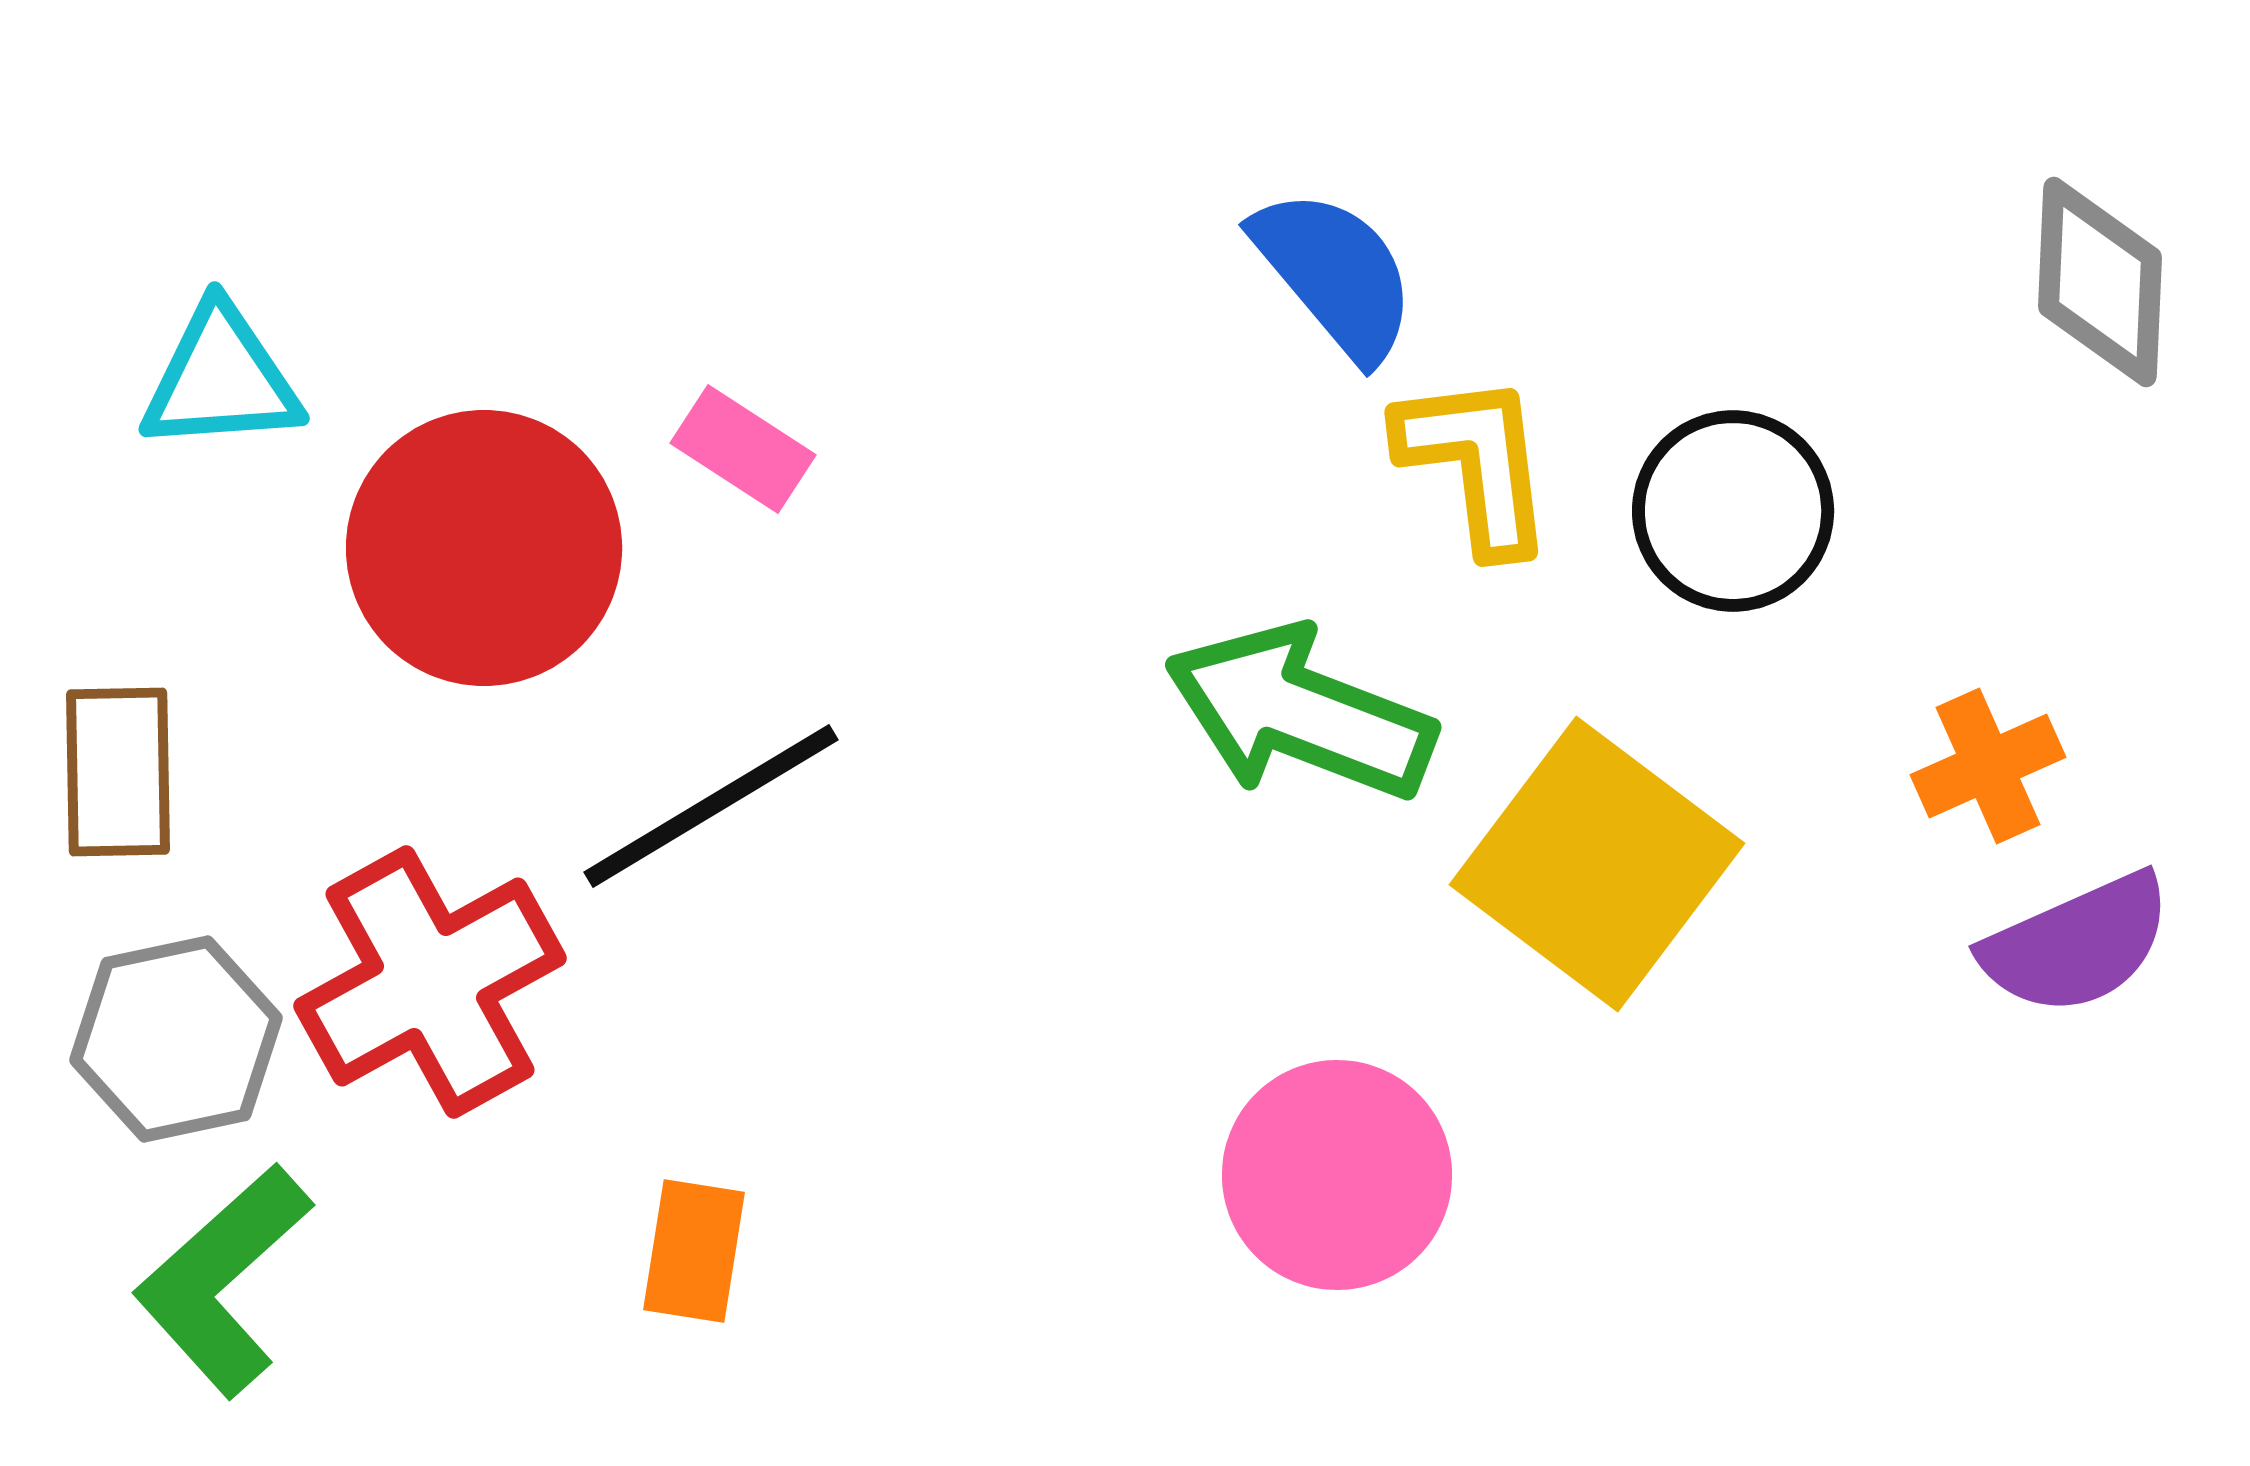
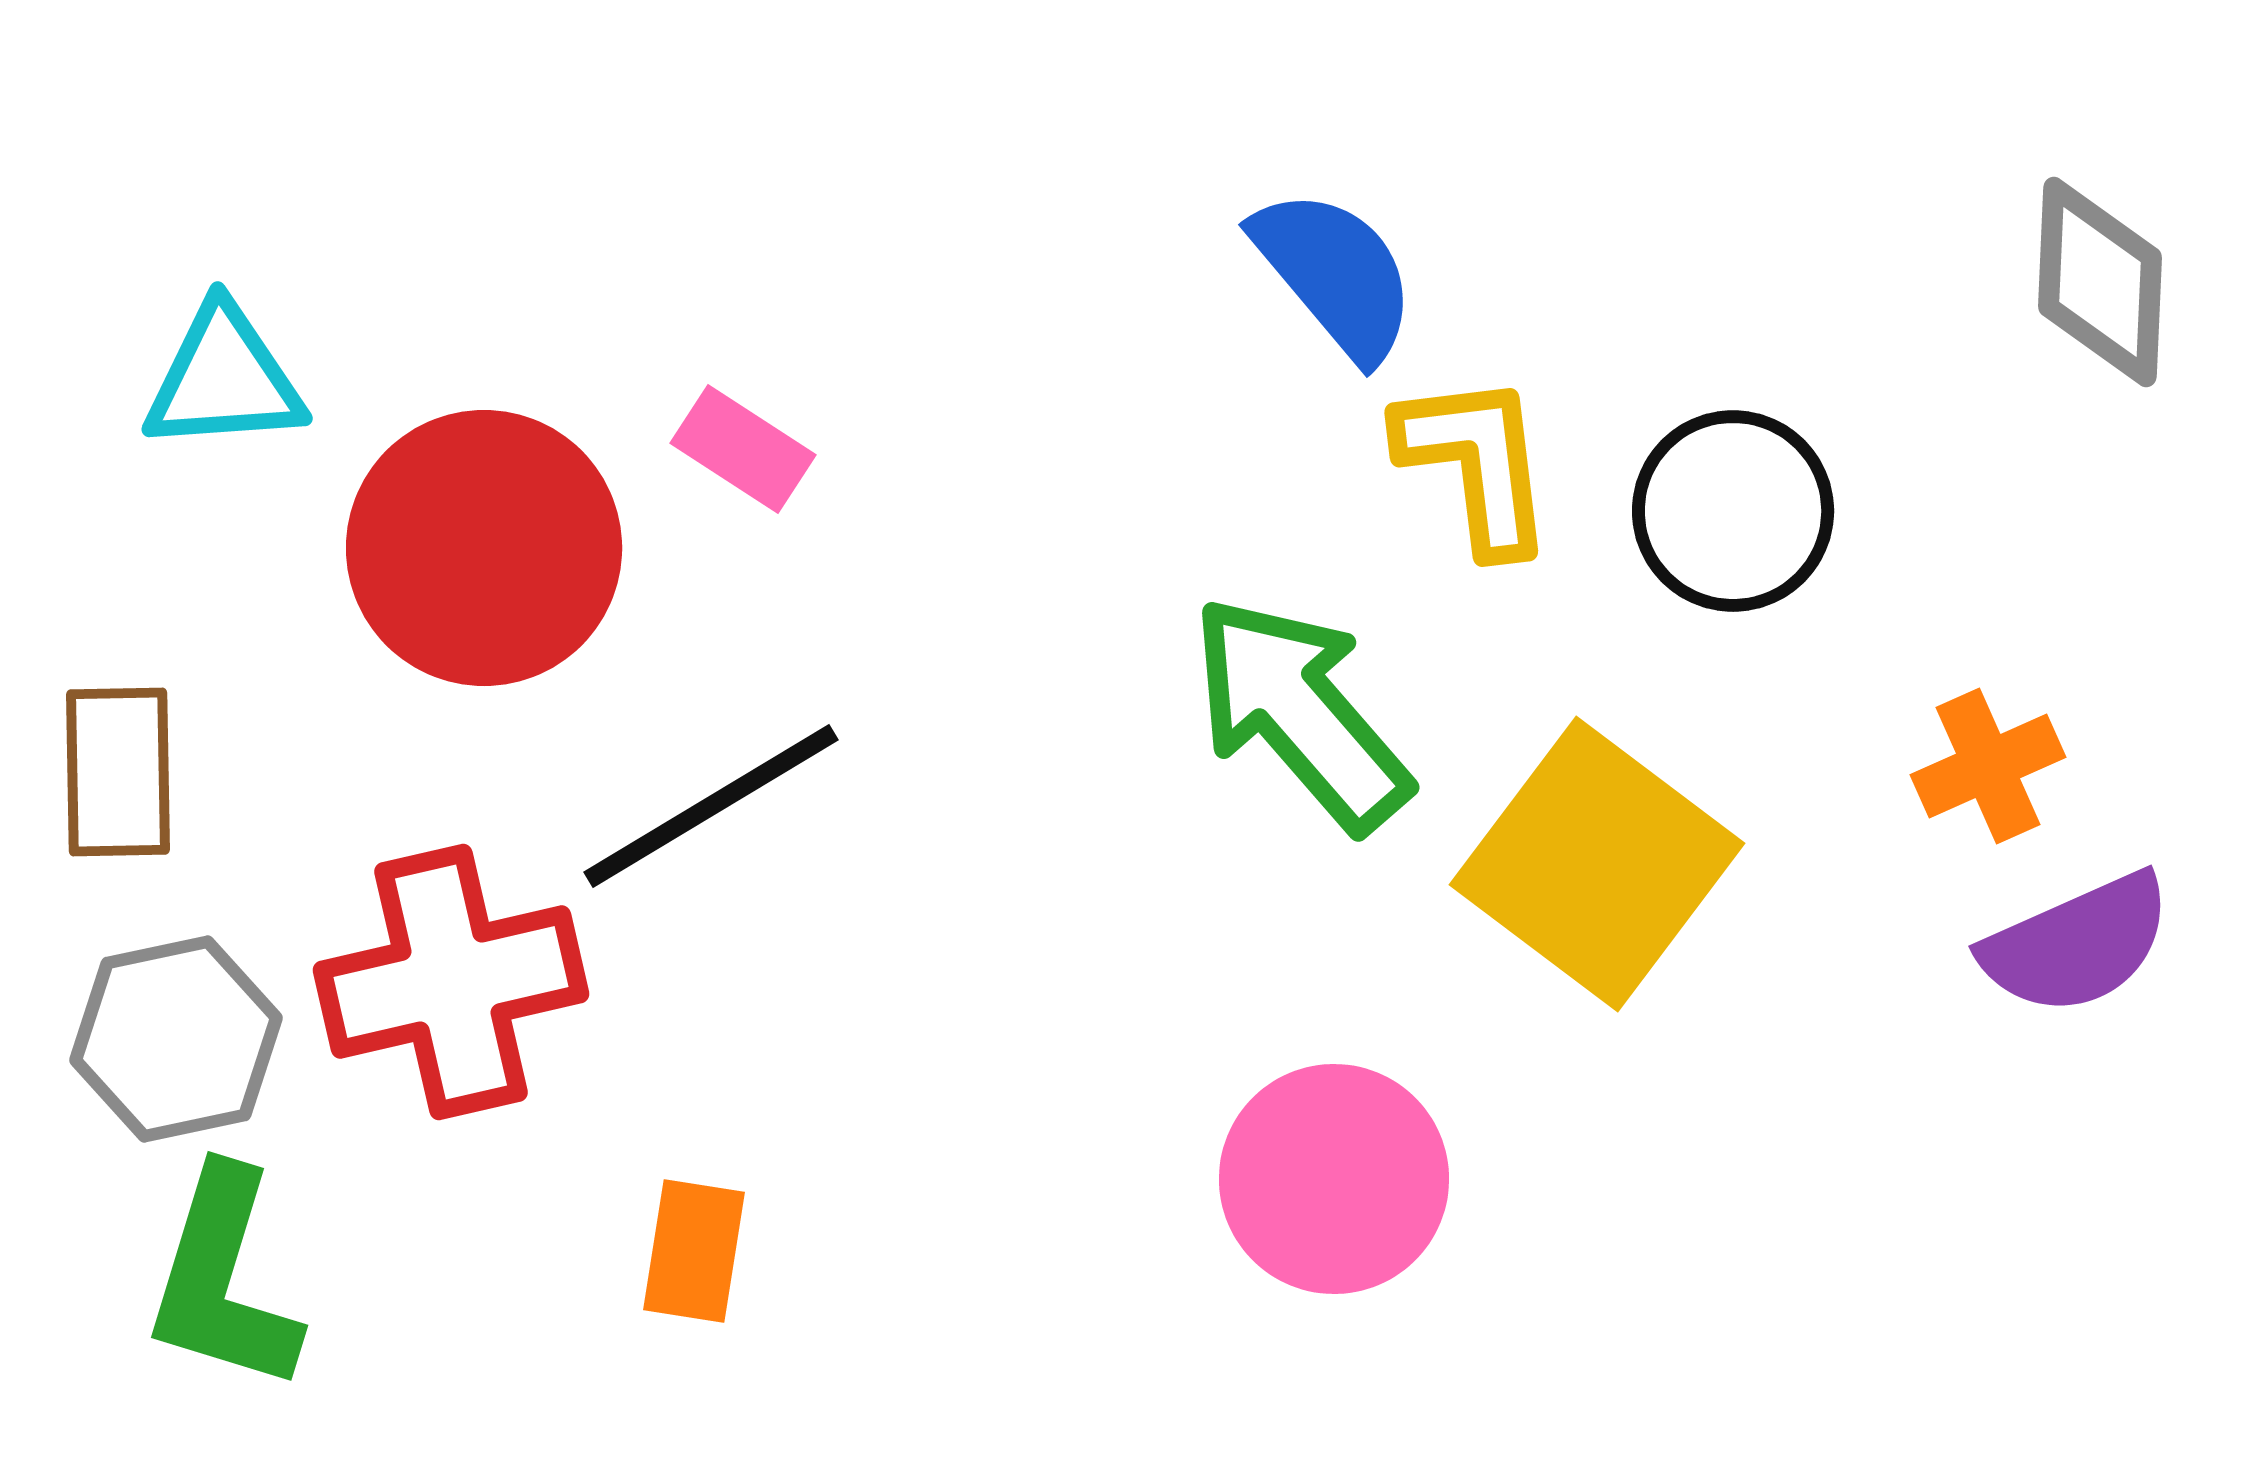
cyan triangle: moved 3 px right
green arrow: rotated 28 degrees clockwise
red cross: moved 21 px right; rotated 16 degrees clockwise
pink circle: moved 3 px left, 4 px down
green L-shape: rotated 31 degrees counterclockwise
